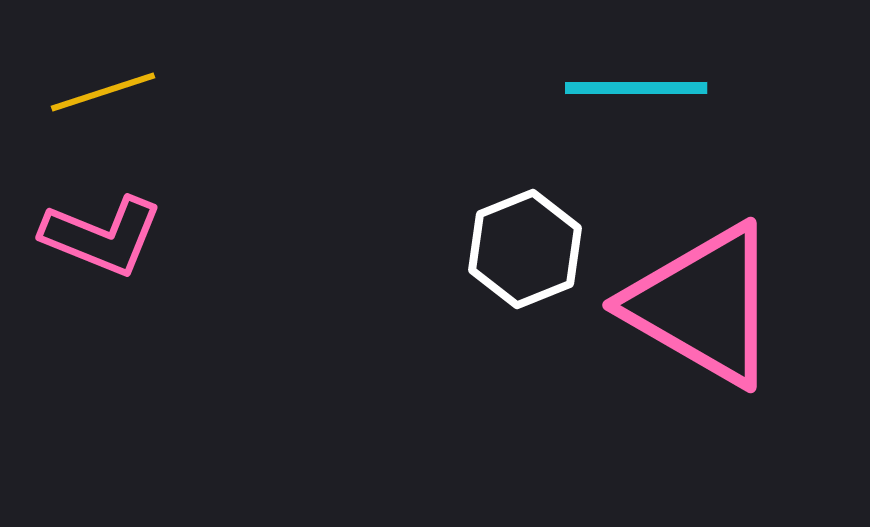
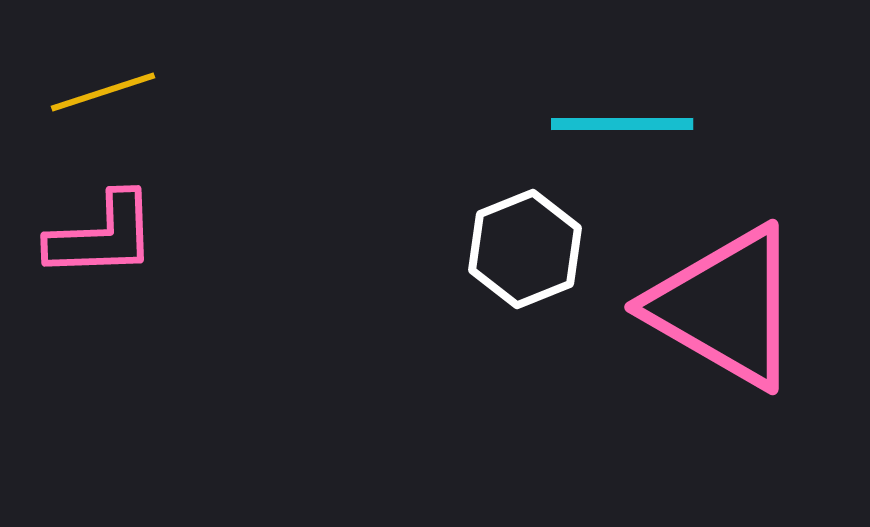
cyan line: moved 14 px left, 36 px down
pink L-shape: rotated 24 degrees counterclockwise
pink triangle: moved 22 px right, 2 px down
